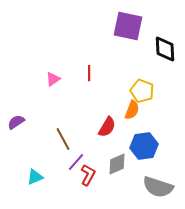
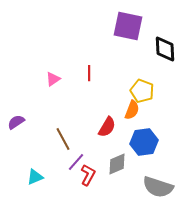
blue hexagon: moved 4 px up
